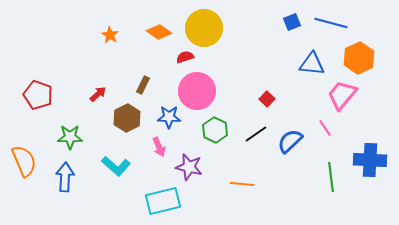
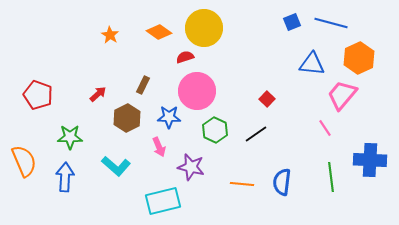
blue semicircle: moved 8 px left, 41 px down; rotated 40 degrees counterclockwise
purple star: moved 2 px right
